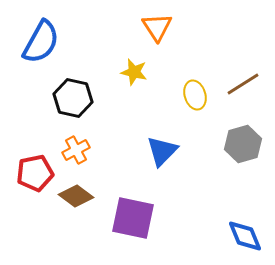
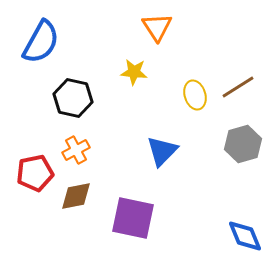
yellow star: rotated 8 degrees counterclockwise
brown line: moved 5 px left, 3 px down
brown diamond: rotated 48 degrees counterclockwise
